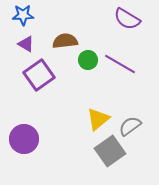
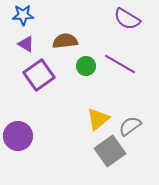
green circle: moved 2 px left, 6 px down
purple circle: moved 6 px left, 3 px up
